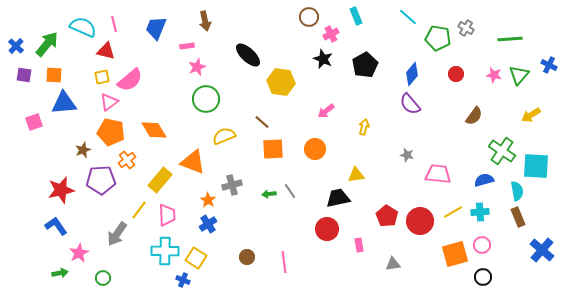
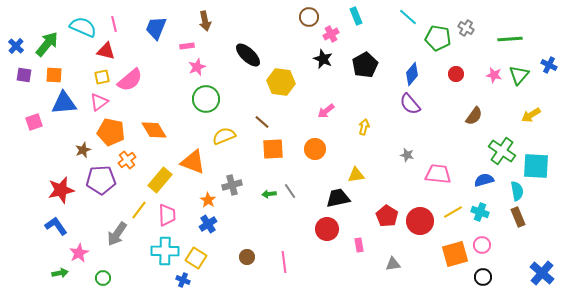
pink triangle at (109, 102): moved 10 px left
cyan cross at (480, 212): rotated 24 degrees clockwise
blue cross at (542, 250): moved 23 px down
